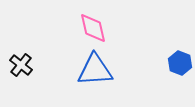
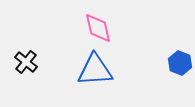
pink diamond: moved 5 px right
black cross: moved 5 px right, 3 px up
